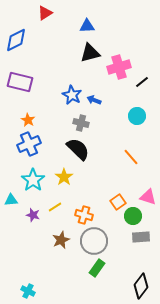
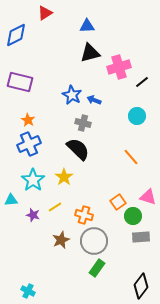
blue diamond: moved 5 px up
gray cross: moved 2 px right
